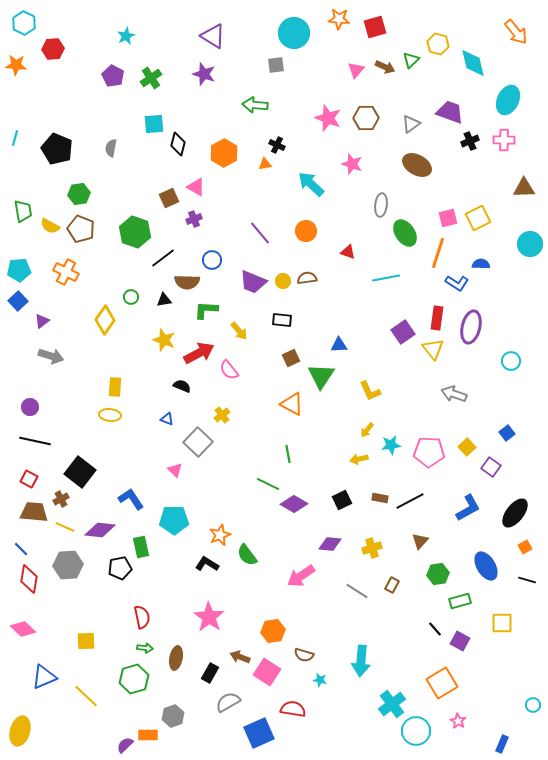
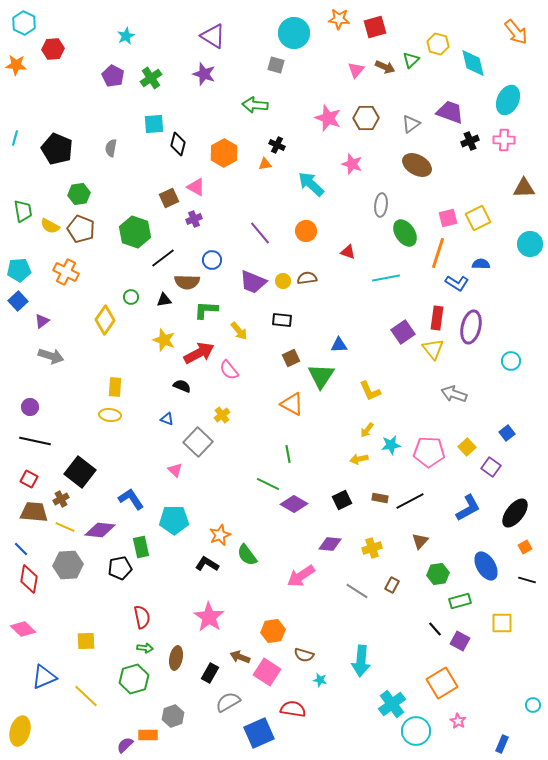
gray square at (276, 65): rotated 24 degrees clockwise
